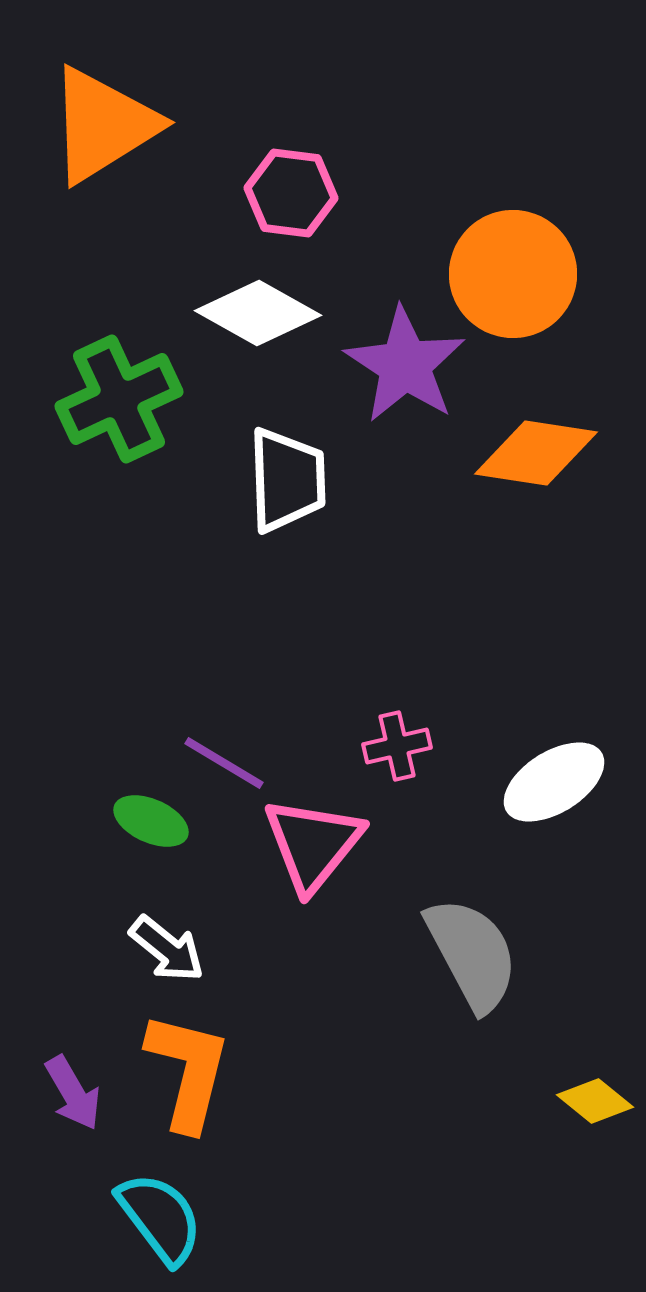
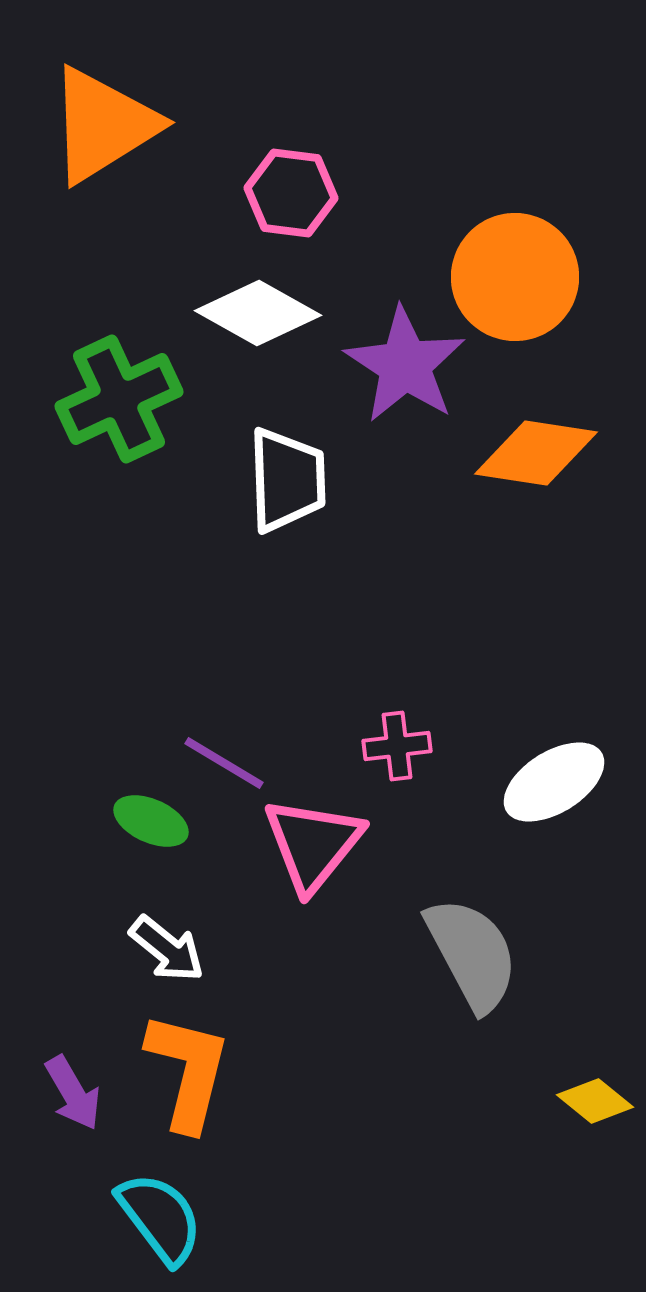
orange circle: moved 2 px right, 3 px down
pink cross: rotated 6 degrees clockwise
